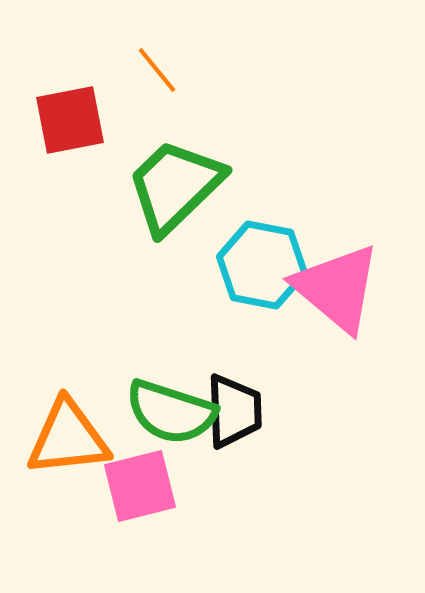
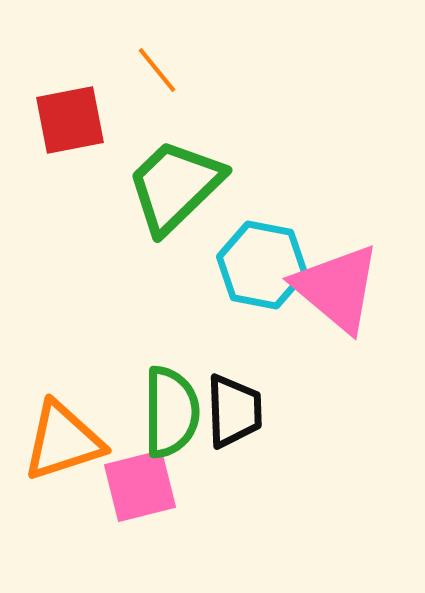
green semicircle: rotated 108 degrees counterclockwise
orange triangle: moved 5 px left, 3 px down; rotated 12 degrees counterclockwise
